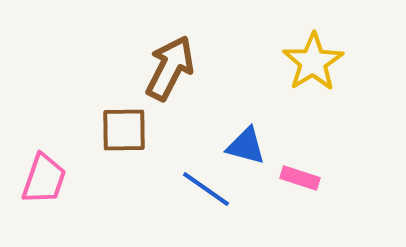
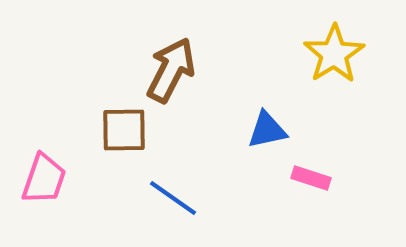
yellow star: moved 21 px right, 8 px up
brown arrow: moved 1 px right, 2 px down
blue triangle: moved 21 px right, 16 px up; rotated 27 degrees counterclockwise
pink rectangle: moved 11 px right
blue line: moved 33 px left, 9 px down
